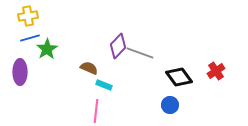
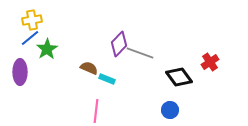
yellow cross: moved 4 px right, 4 px down
blue line: rotated 24 degrees counterclockwise
purple diamond: moved 1 px right, 2 px up
red cross: moved 6 px left, 9 px up
cyan rectangle: moved 3 px right, 6 px up
blue circle: moved 5 px down
